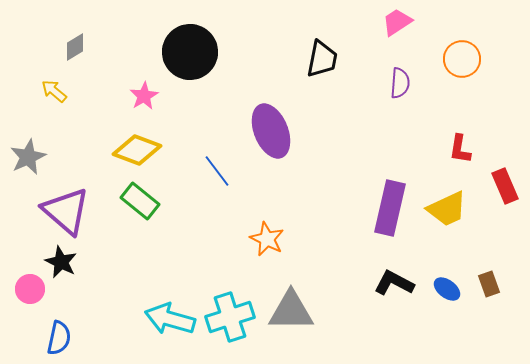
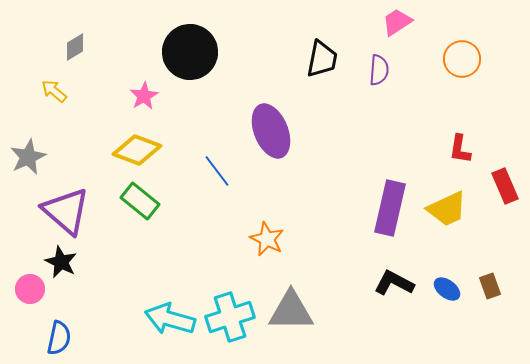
purple semicircle: moved 21 px left, 13 px up
brown rectangle: moved 1 px right, 2 px down
